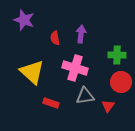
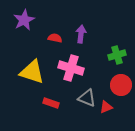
purple star: rotated 25 degrees clockwise
red semicircle: rotated 112 degrees clockwise
green cross: rotated 18 degrees counterclockwise
pink cross: moved 4 px left
yellow triangle: rotated 24 degrees counterclockwise
red circle: moved 3 px down
gray triangle: moved 2 px right, 2 px down; rotated 30 degrees clockwise
red triangle: moved 2 px left, 1 px down; rotated 32 degrees clockwise
